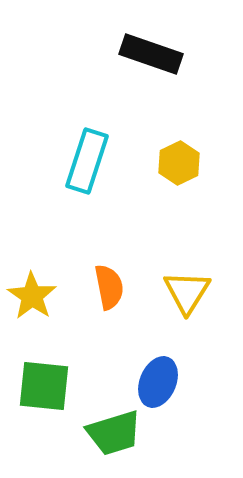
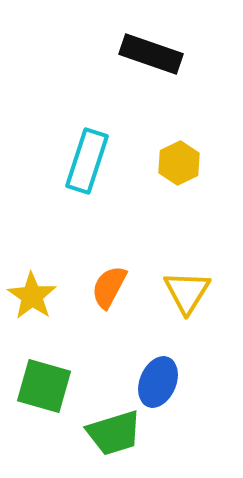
orange semicircle: rotated 141 degrees counterclockwise
green square: rotated 10 degrees clockwise
